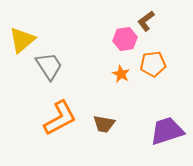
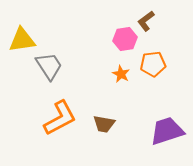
yellow triangle: rotated 32 degrees clockwise
